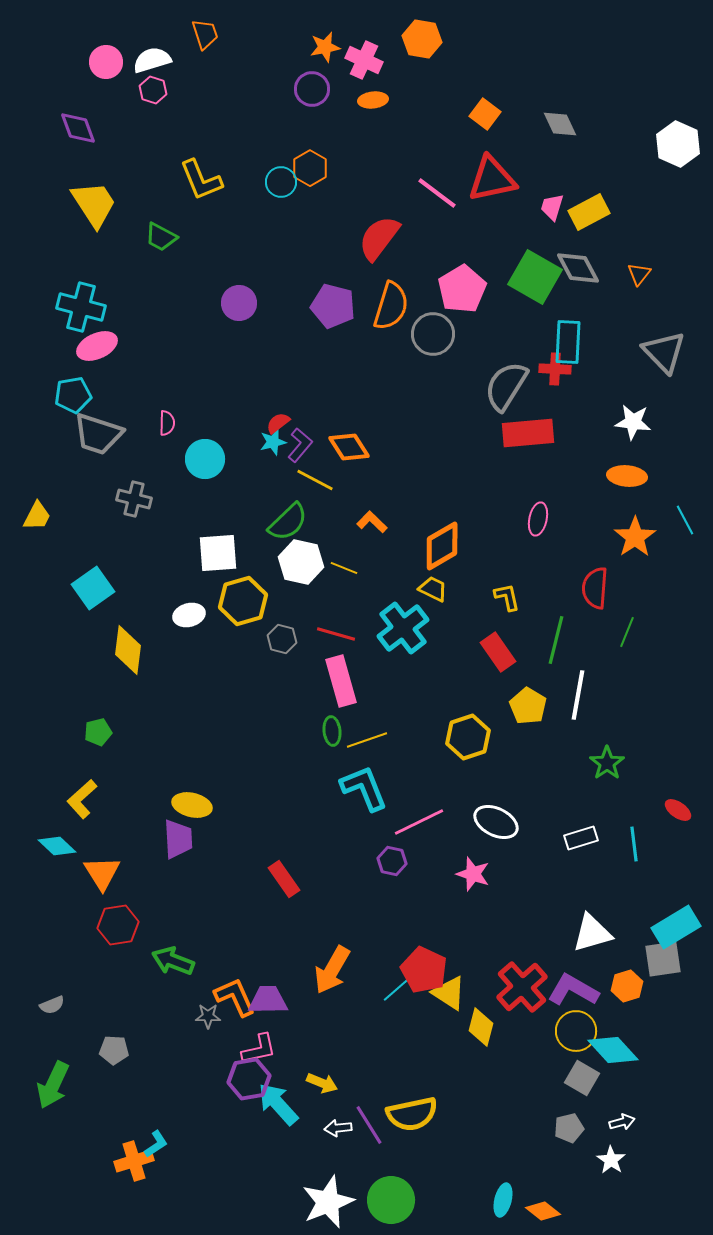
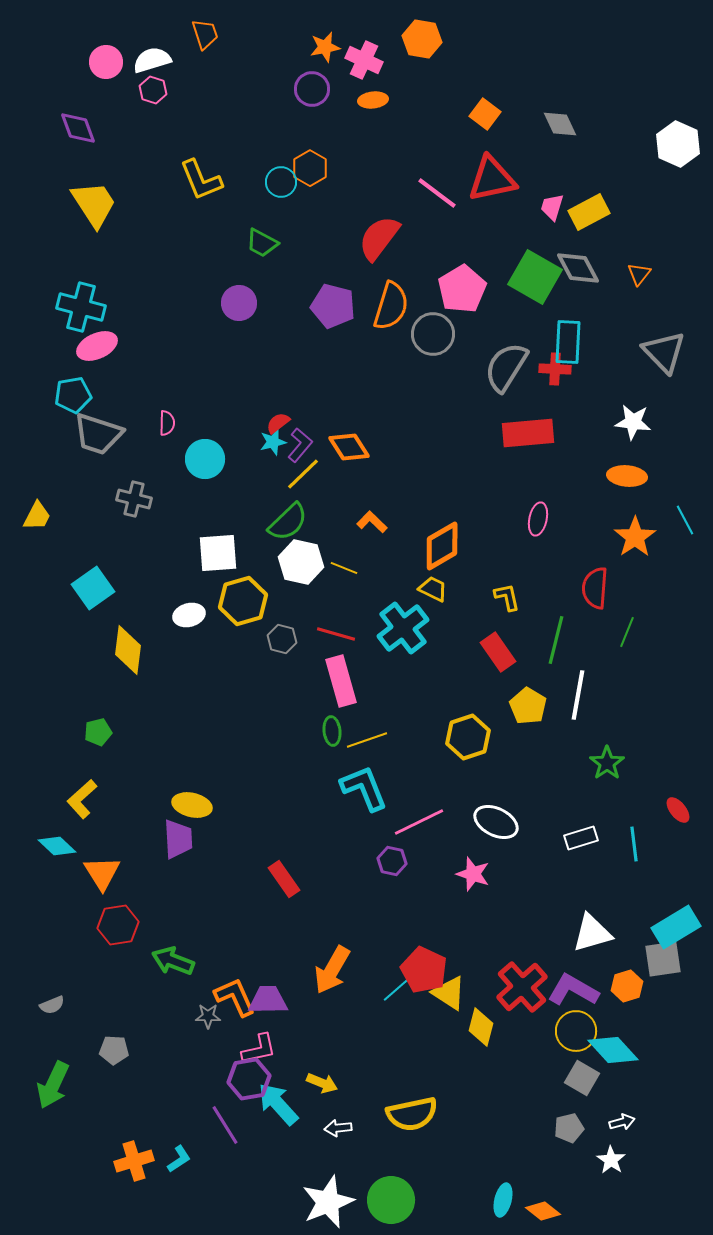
green trapezoid at (161, 237): moved 101 px right, 6 px down
gray semicircle at (506, 386): moved 19 px up
yellow line at (315, 480): moved 12 px left, 6 px up; rotated 72 degrees counterclockwise
red ellipse at (678, 810): rotated 16 degrees clockwise
purple line at (369, 1125): moved 144 px left
cyan L-shape at (156, 1144): moved 23 px right, 15 px down
